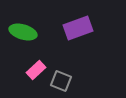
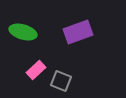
purple rectangle: moved 4 px down
